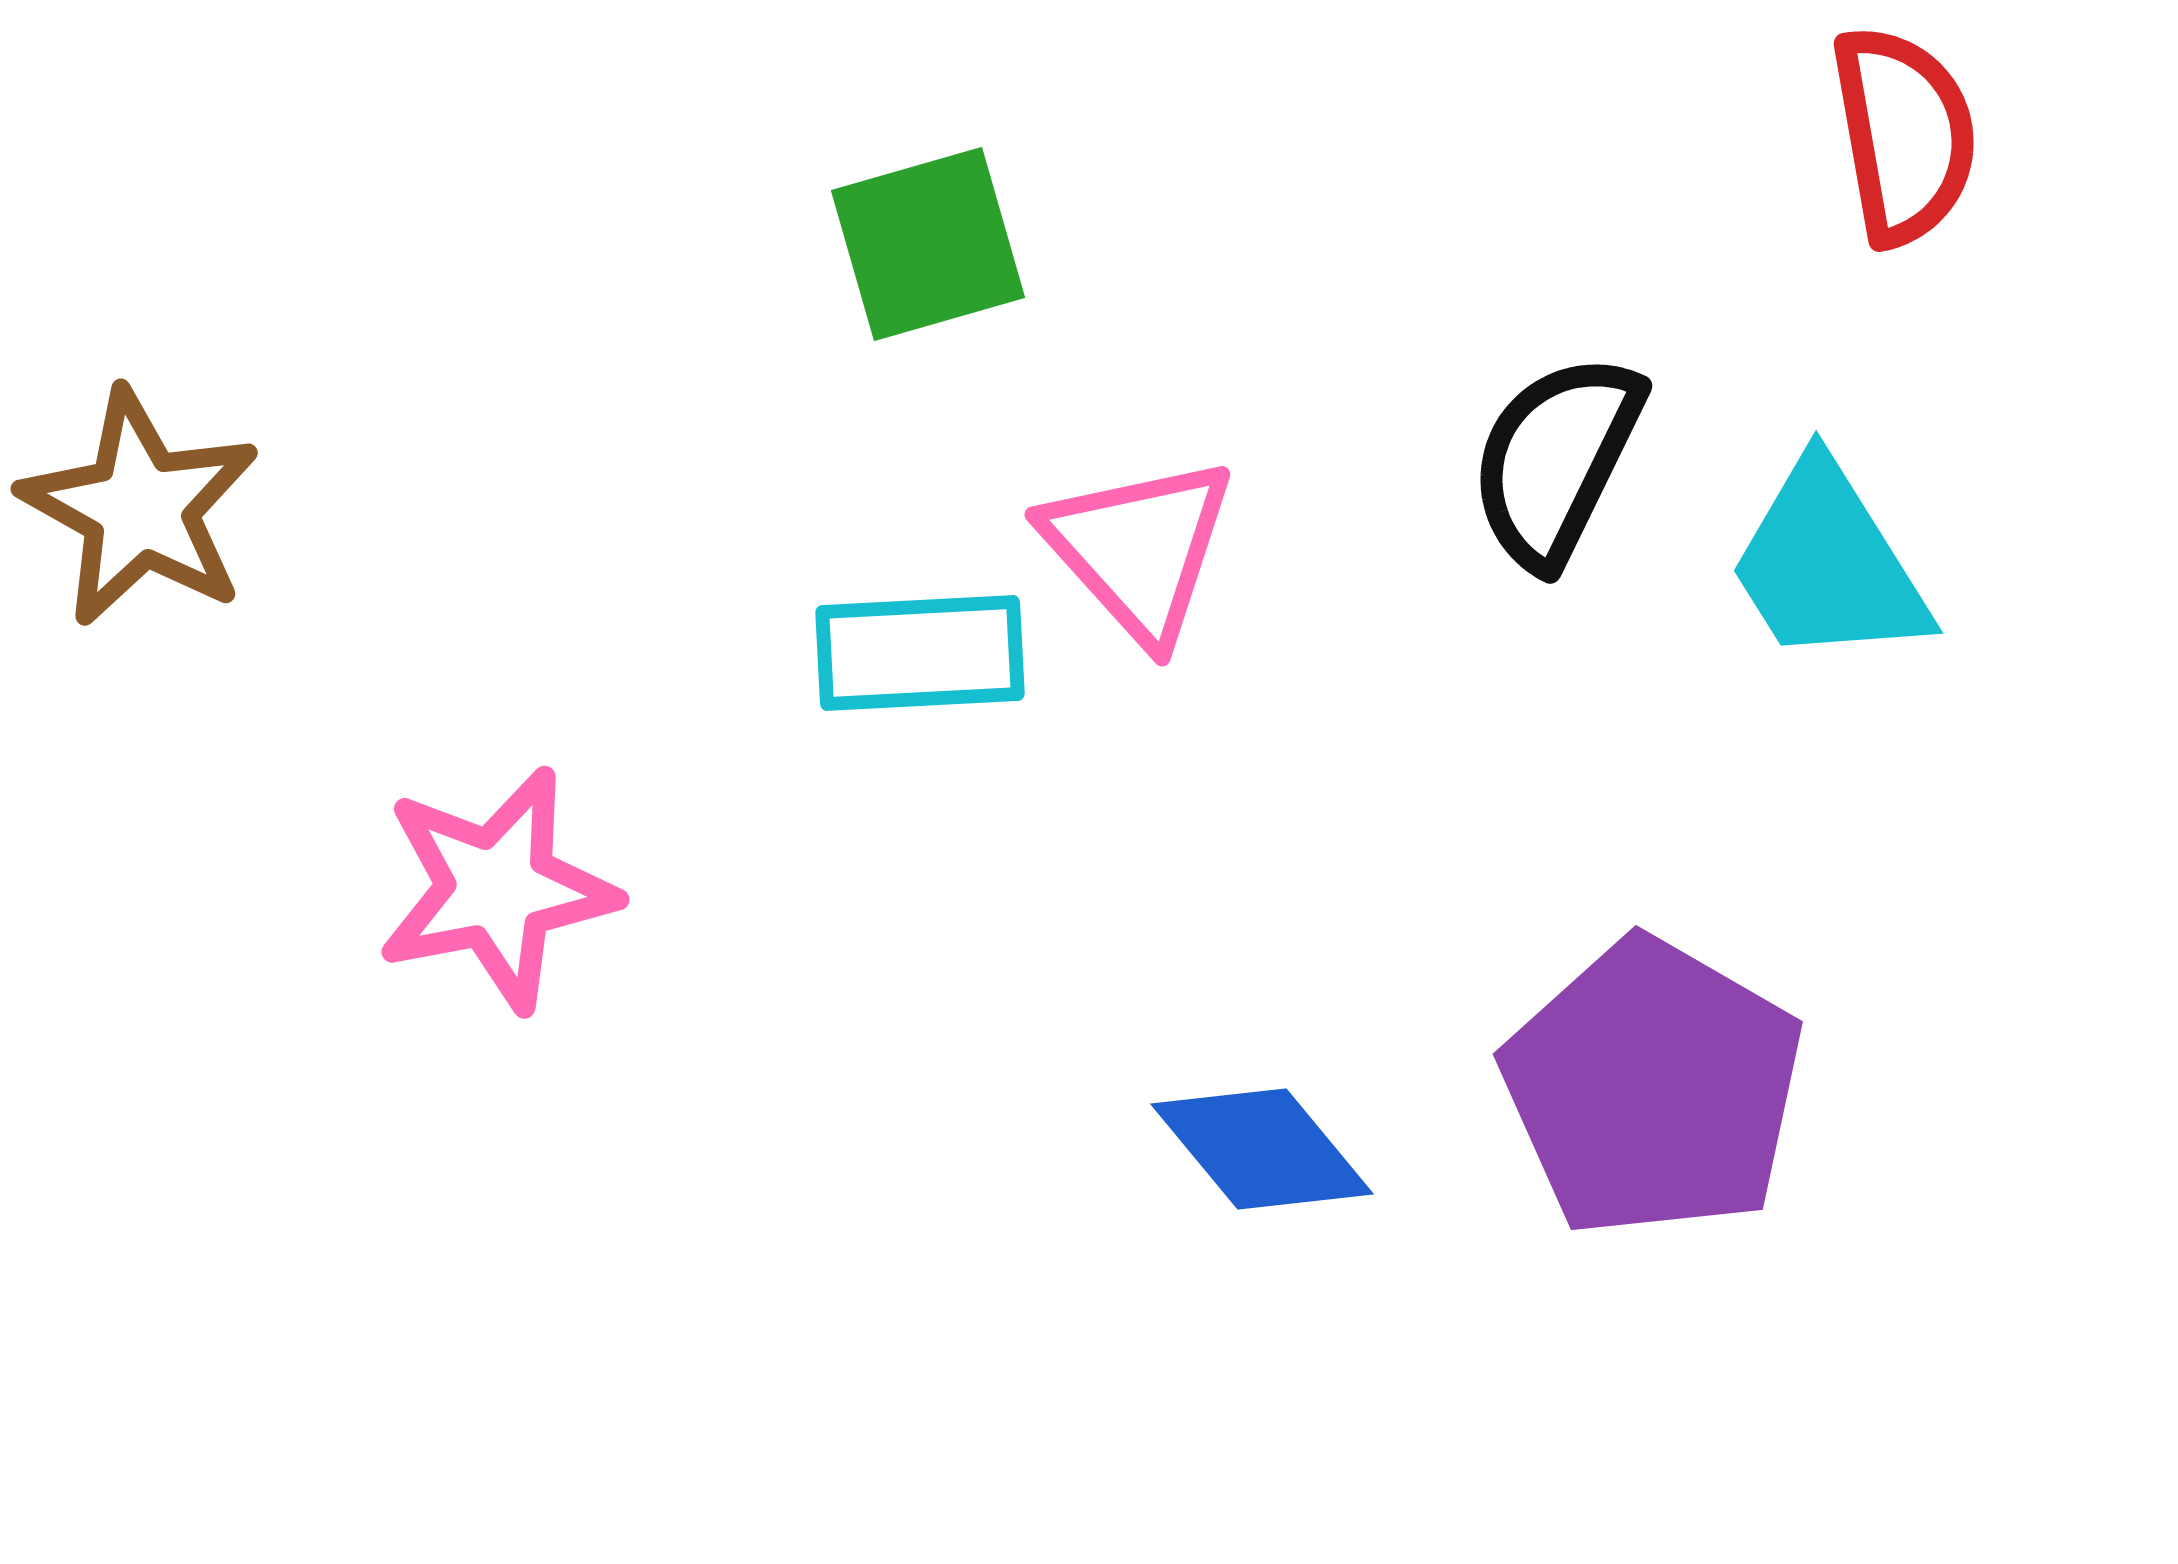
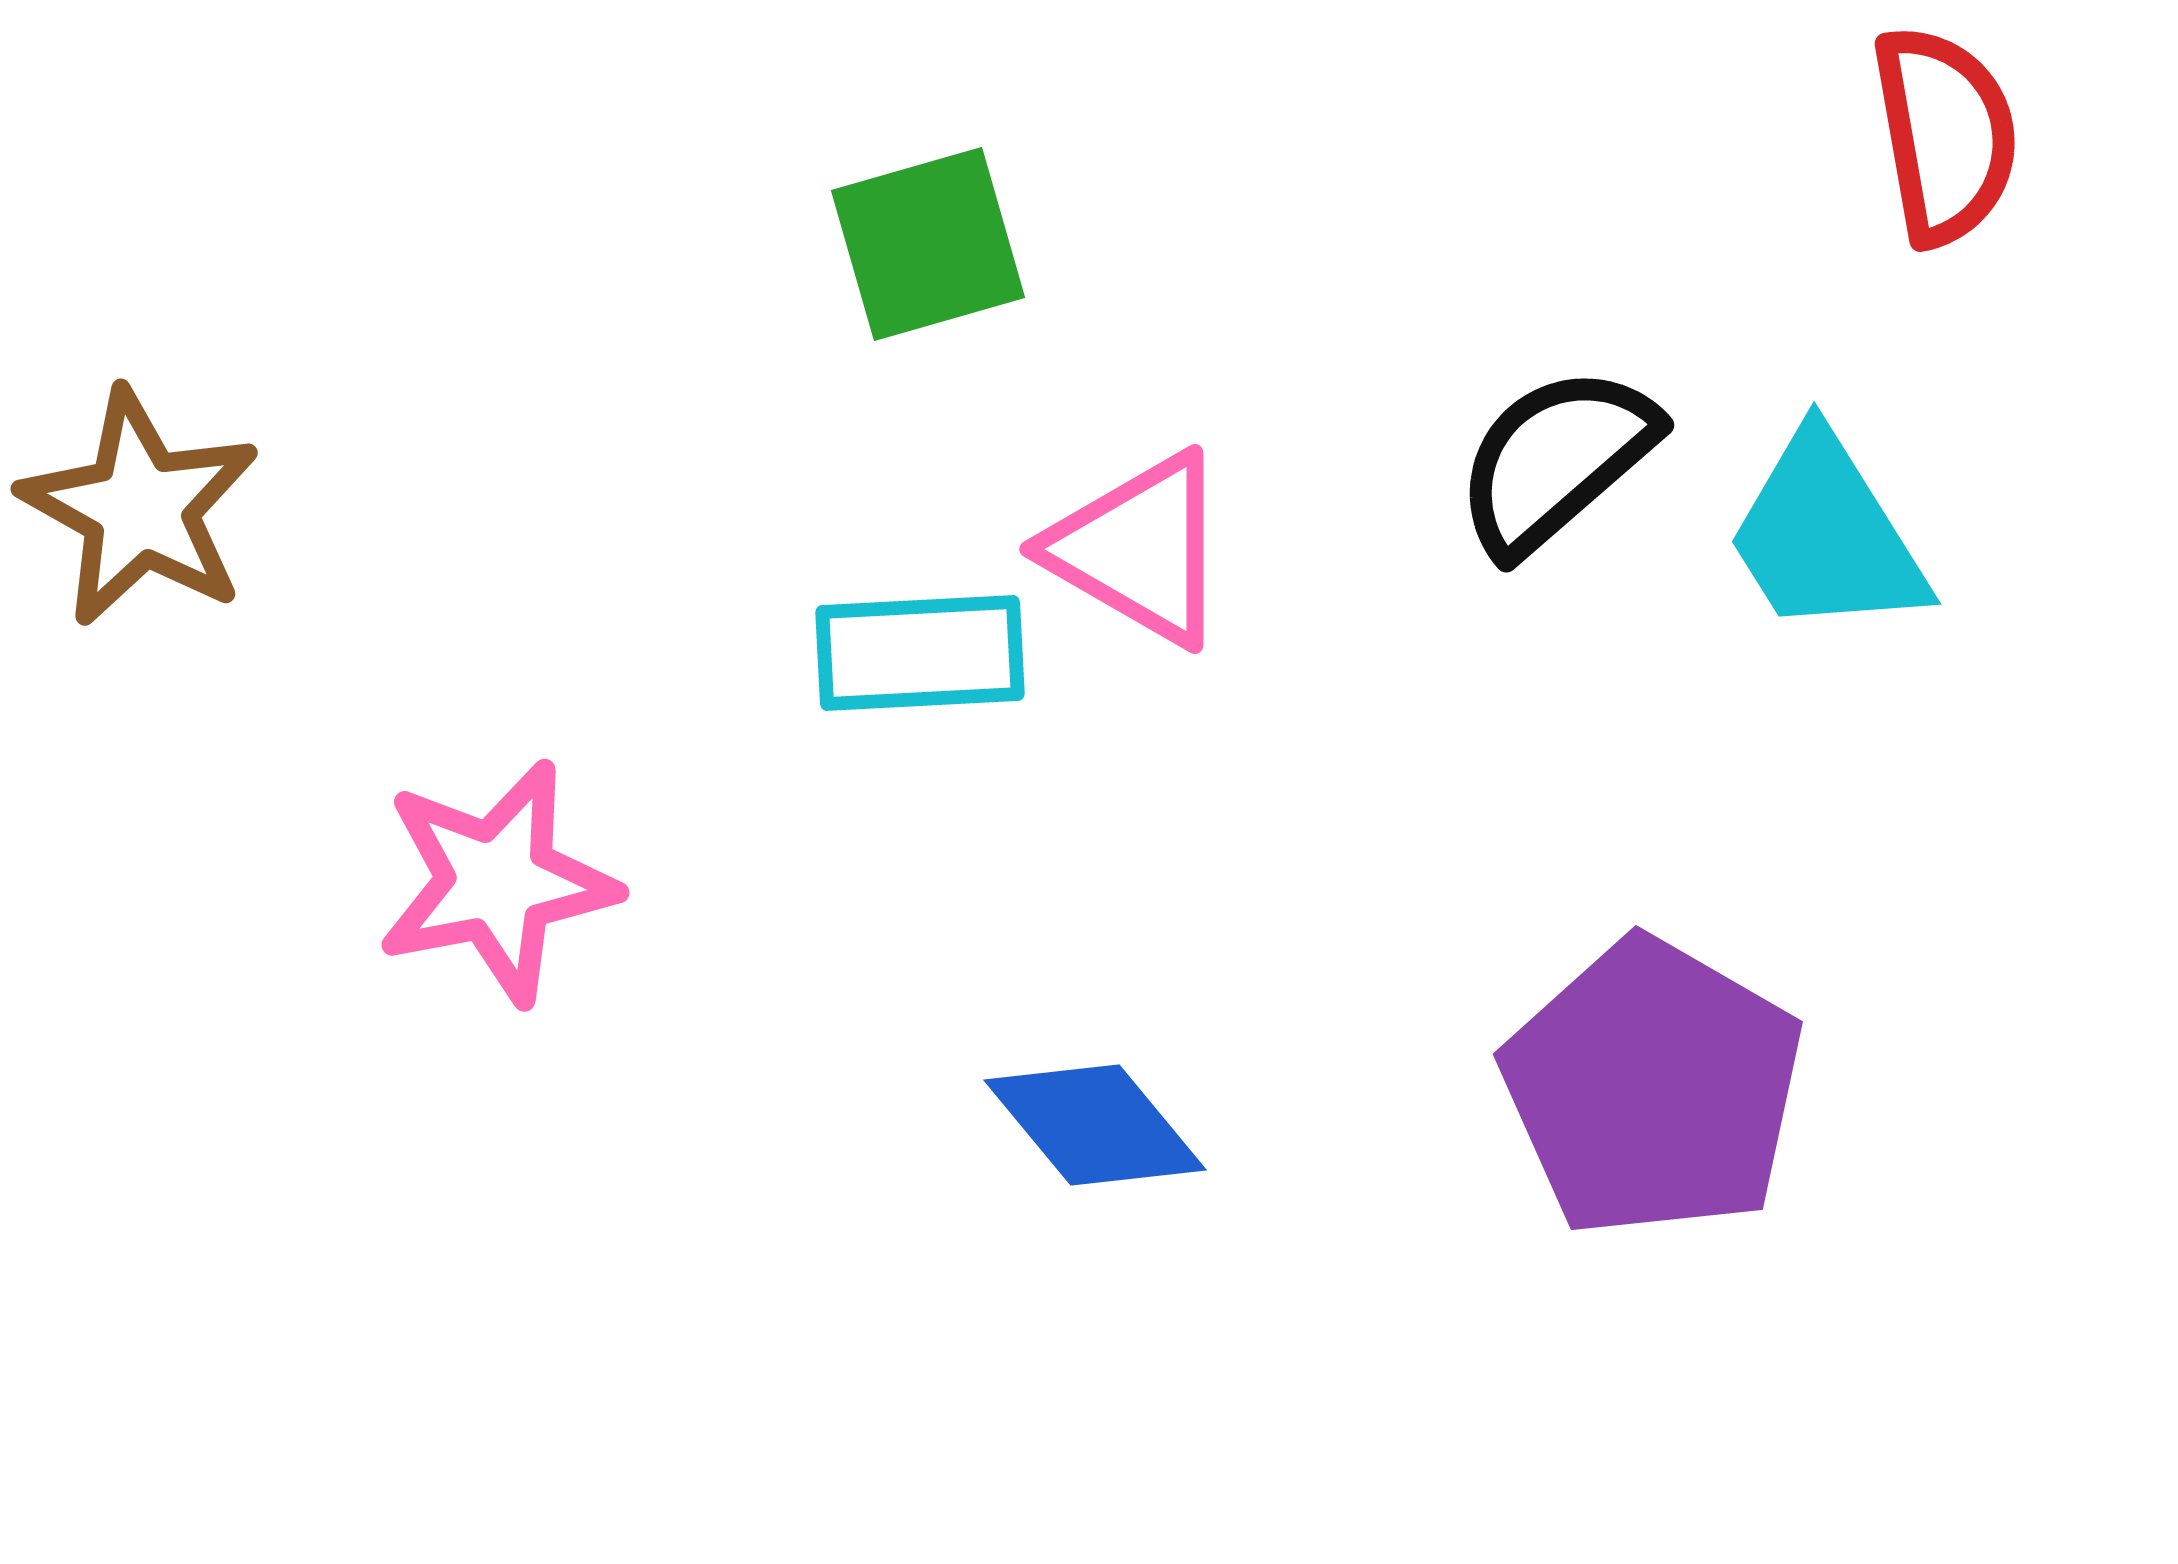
red semicircle: moved 41 px right
black semicircle: rotated 23 degrees clockwise
pink triangle: rotated 18 degrees counterclockwise
cyan trapezoid: moved 2 px left, 29 px up
pink star: moved 7 px up
blue diamond: moved 167 px left, 24 px up
